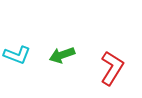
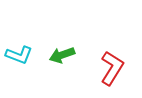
cyan L-shape: moved 2 px right
